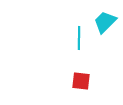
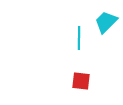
cyan trapezoid: moved 1 px right
